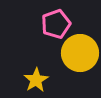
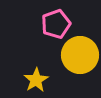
yellow circle: moved 2 px down
